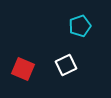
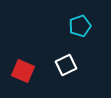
red square: moved 2 px down
